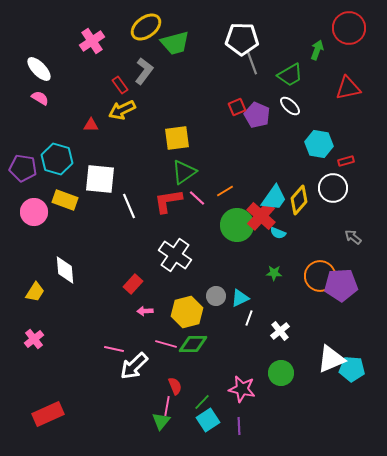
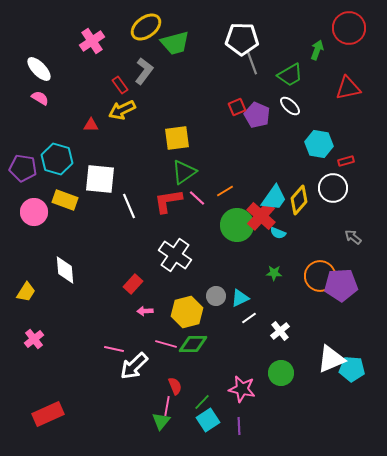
yellow trapezoid at (35, 292): moved 9 px left
white line at (249, 318): rotated 35 degrees clockwise
